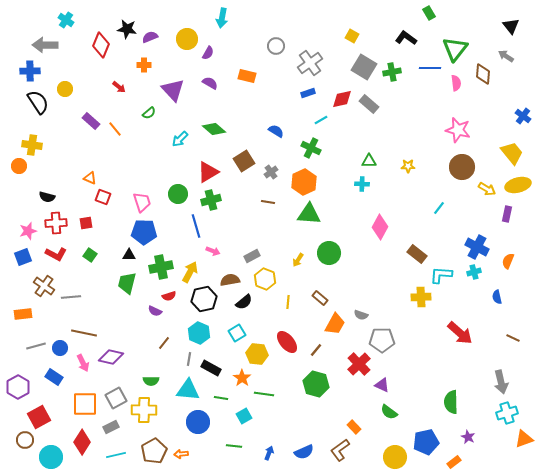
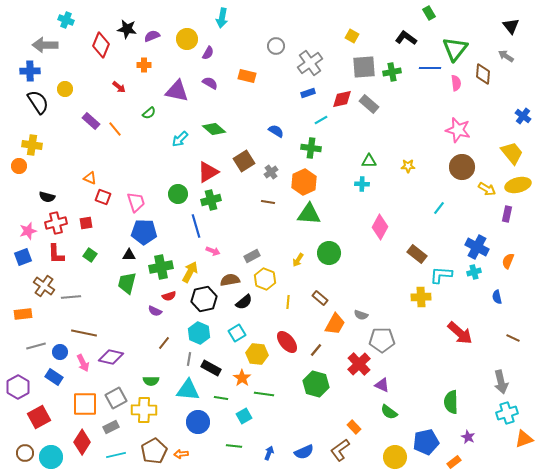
cyan cross at (66, 20): rotated 14 degrees counterclockwise
purple semicircle at (150, 37): moved 2 px right, 1 px up
gray square at (364, 67): rotated 35 degrees counterclockwise
purple triangle at (173, 90): moved 4 px right, 1 px down; rotated 35 degrees counterclockwise
green cross at (311, 148): rotated 18 degrees counterclockwise
pink trapezoid at (142, 202): moved 6 px left
red cross at (56, 223): rotated 10 degrees counterclockwise
red L-shape at (56, 254): rotated 60 degrees clockwise
blue circle at (60, 348): moved 4 px down
brown circle at (25, 440): moved 13 px down
